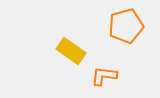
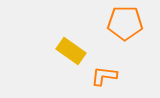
orange pentagon: moved 1 px left, 3 px up; rotated 16 degrees clockwise
